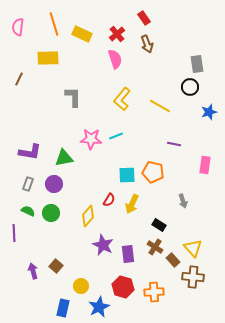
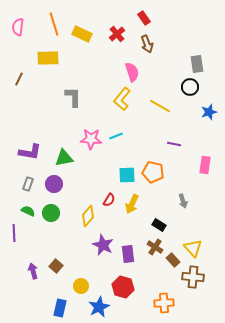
pink semicircle at (115, 59): moved 17 px right, 13 px down
orange cross at (154, 292): moved 10 px right, 11 px down
blue rectangle at (63, 308): moved 3 px left
